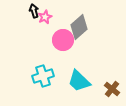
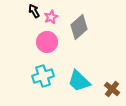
black arrow: rotated 16 degrees counterclockwise
pink star: moved 6 px right
pink circle: moved 16 px left, 2 px down
